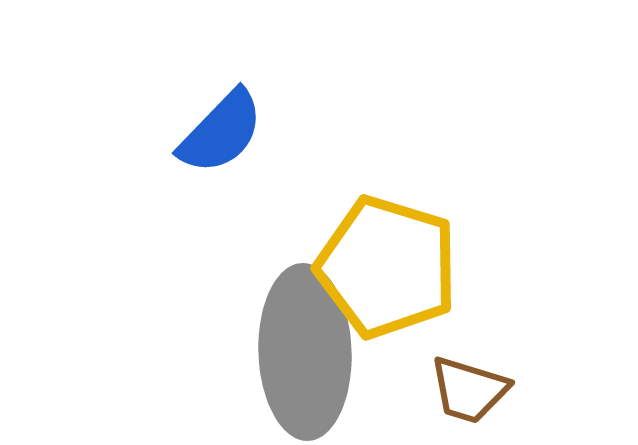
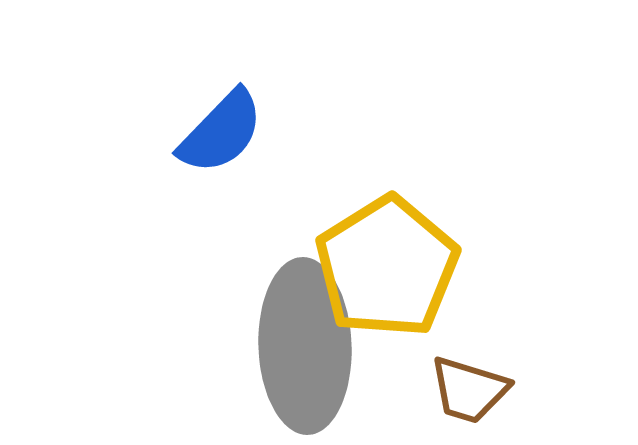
yellow pentagon: rotated 23 degrees clockwise
gray ellipse: moved 6 px up
